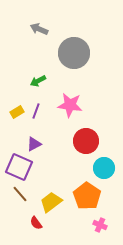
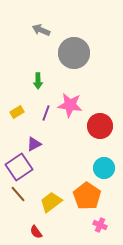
gray arrow: moved 2 px right, 1 px down
green arrow: rotated 63 degrees counterclockwise
purple line: moved 10 px right, 2 px down
red circle: moved 14 px right, 15 px up
purple square: rotated 32 degrees clockwise
brown line: moved 2 px left
red semicircle: moved 9 px down
